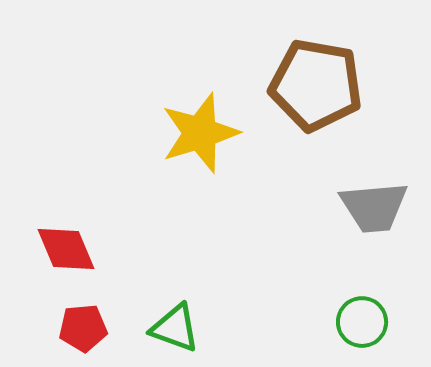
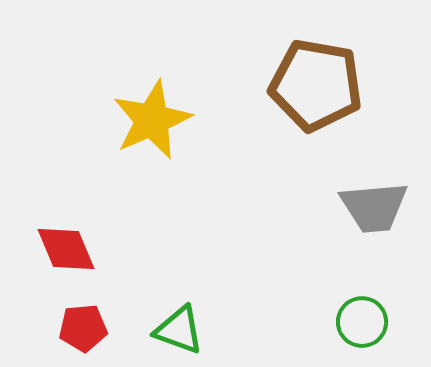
yellow star: moved 48 px left, 13 px up; rotated 6 degrees counterclockwise
green triangle: moved 4 px right, 2 px down
